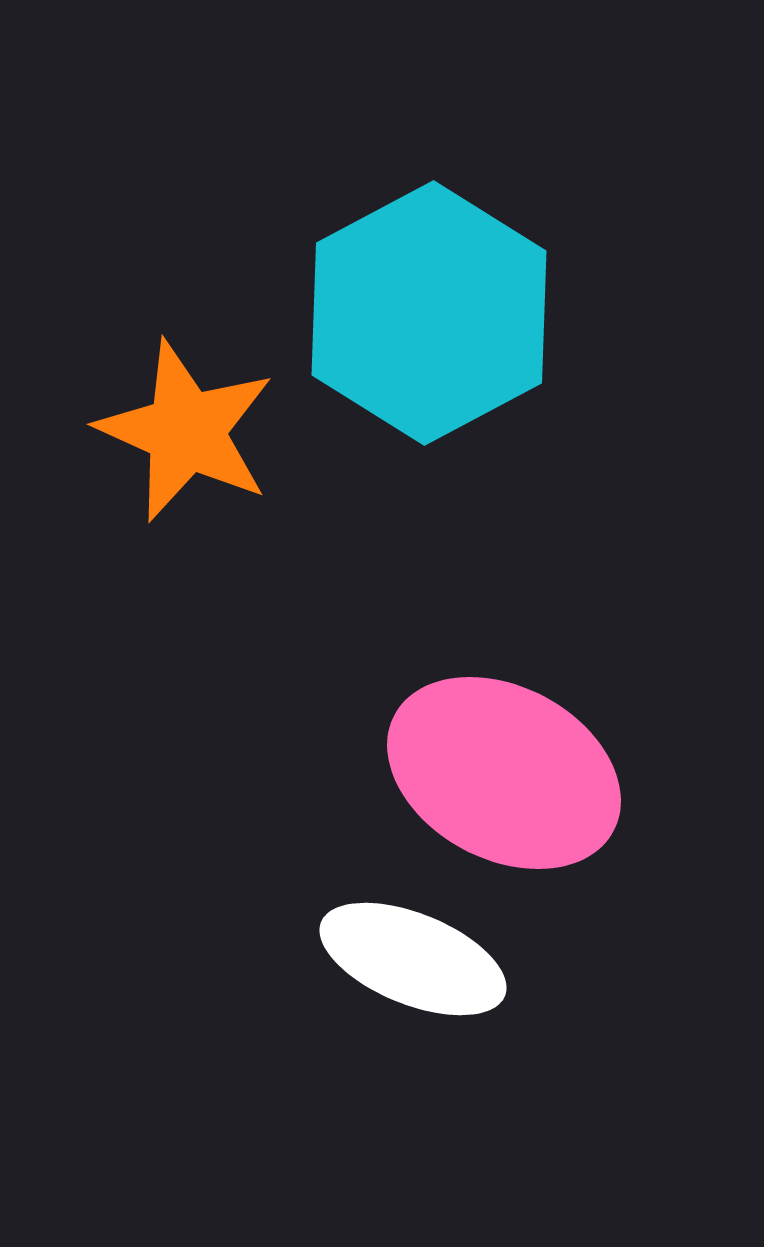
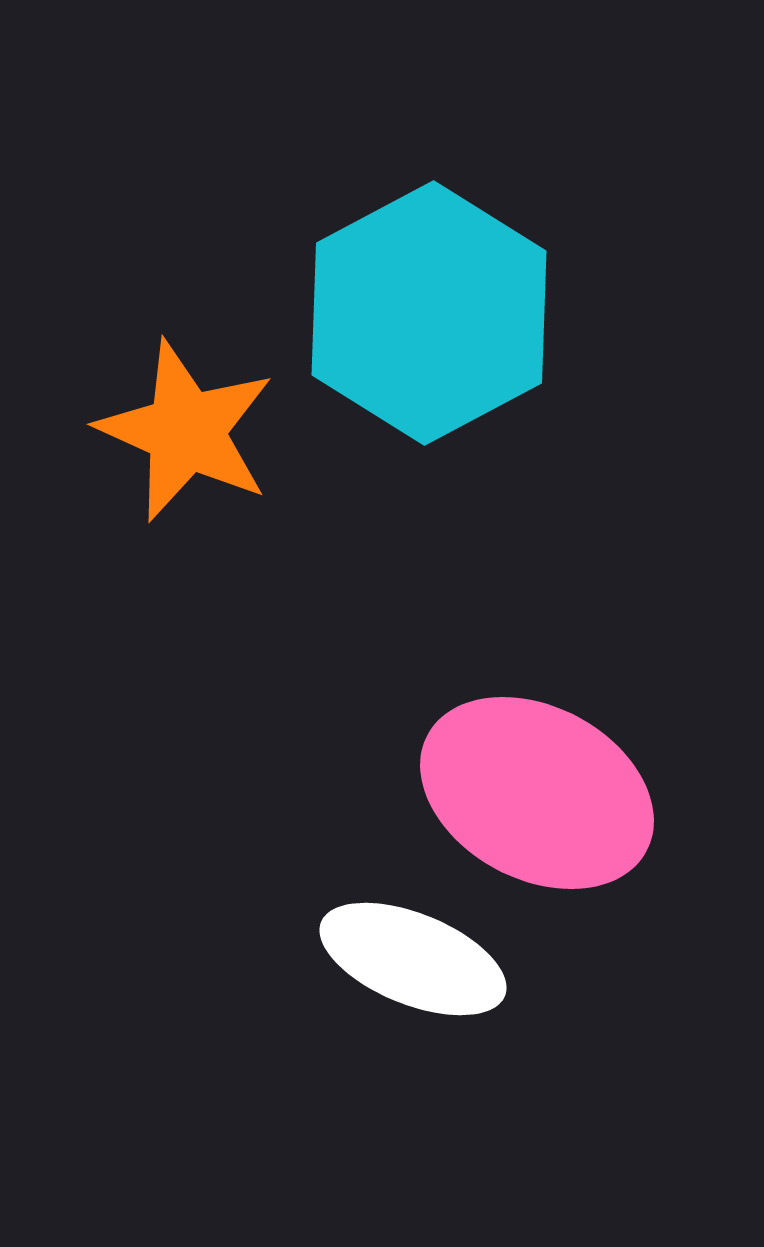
pink ellipse: moved 33 px right, 20 px down
